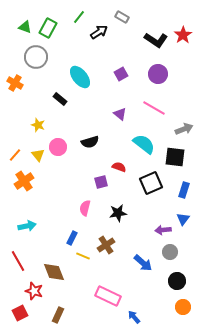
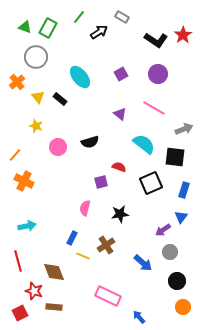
orange cross at (15, 83): moved 2 px right, 1 px up; rotated 21 degrees clockwise
yellow star at (38, 125): moved 2 px left, 1 px down
yellow triangle at (38, 155): moved 58 px up
orange cross at (24, 181): rotated 30 degrees counterclockwise
black star at (118, 213): moved 2 px right, 1 px down
blue triangle at (183, 219): moved 2 px left, 2 px up
purple arrow at (163, 230): rotated 28 degrees counterclockwise
red line at (18, 261): rotated 15 degrees clockwise
brown rectangle at (58, 315): moved 4 px left, 8 px up; rotated 70 degrees clockwise
blue arrow at (134, 317): moved 5 px right
